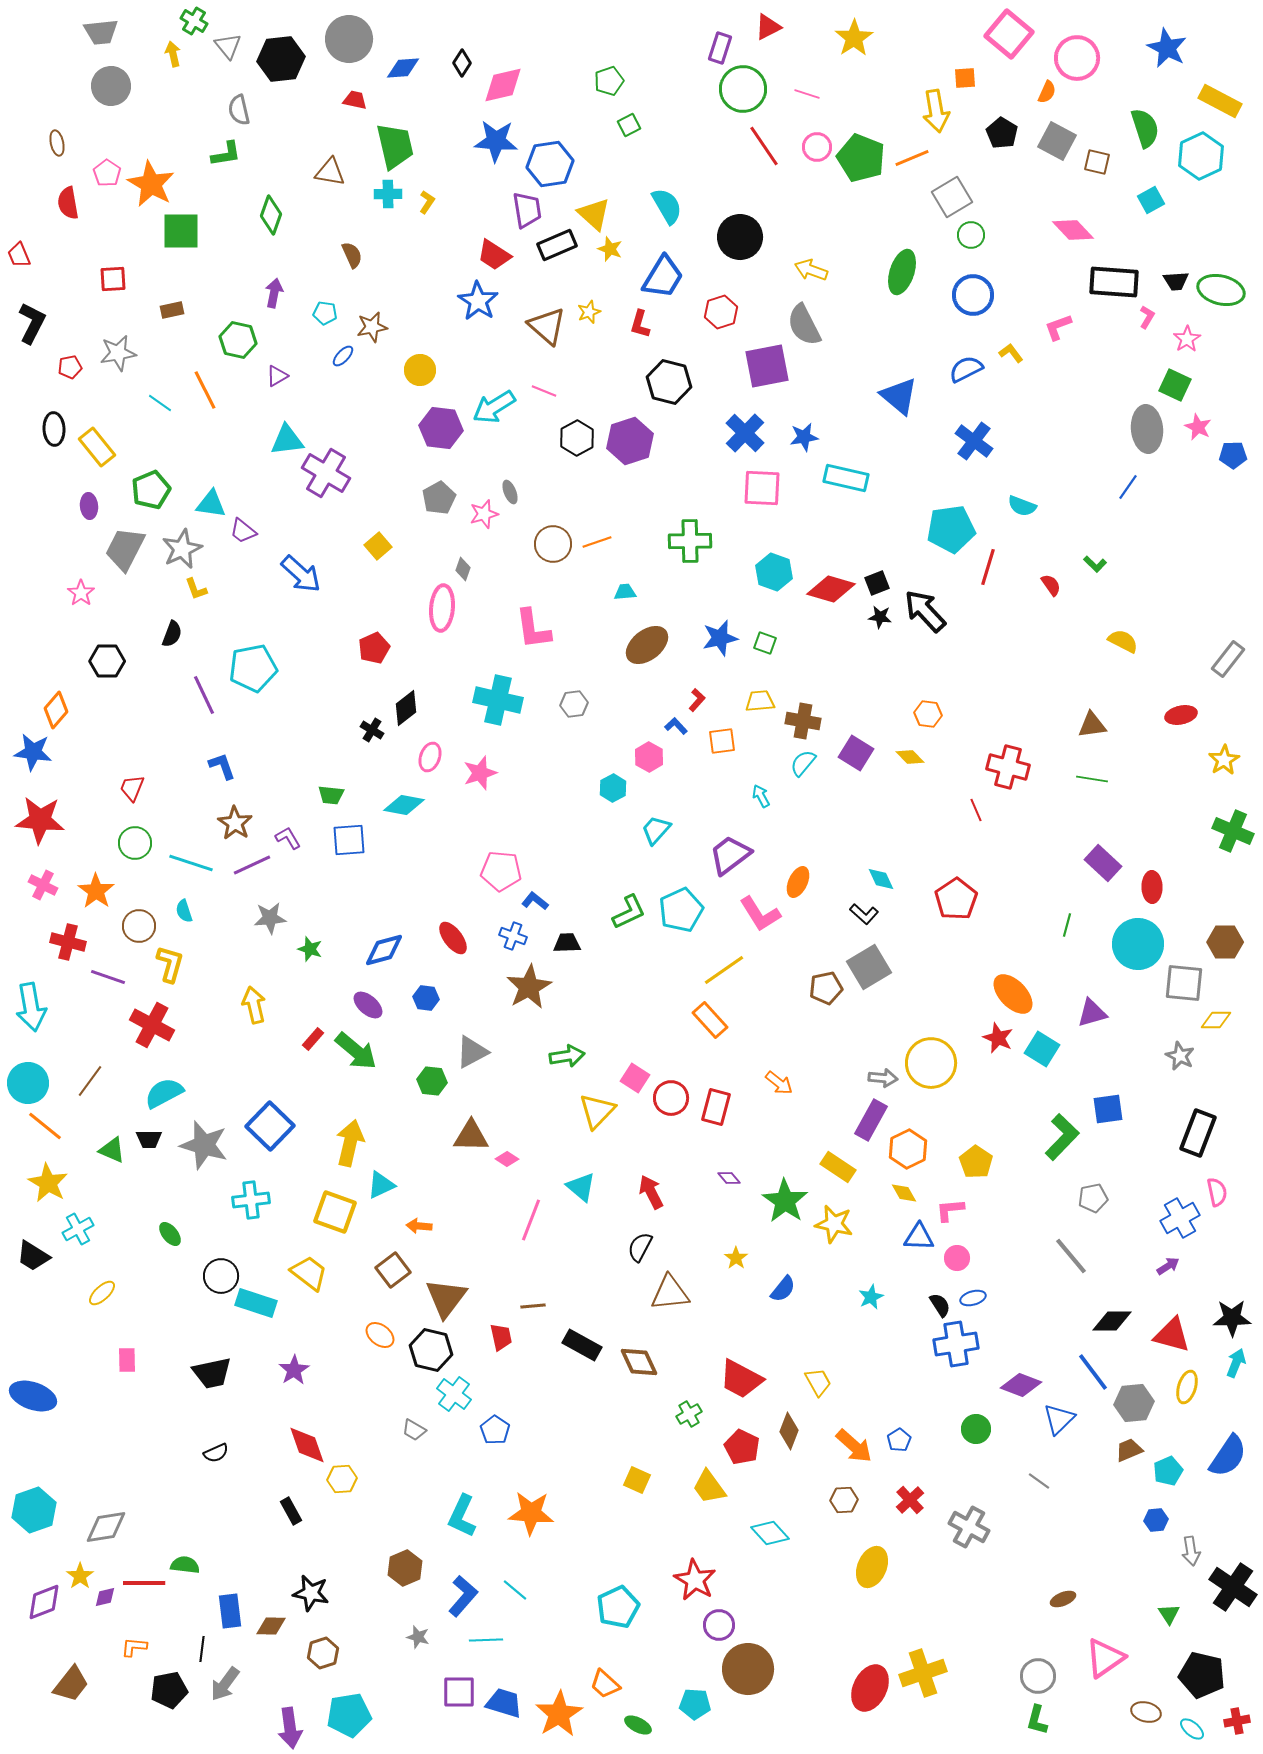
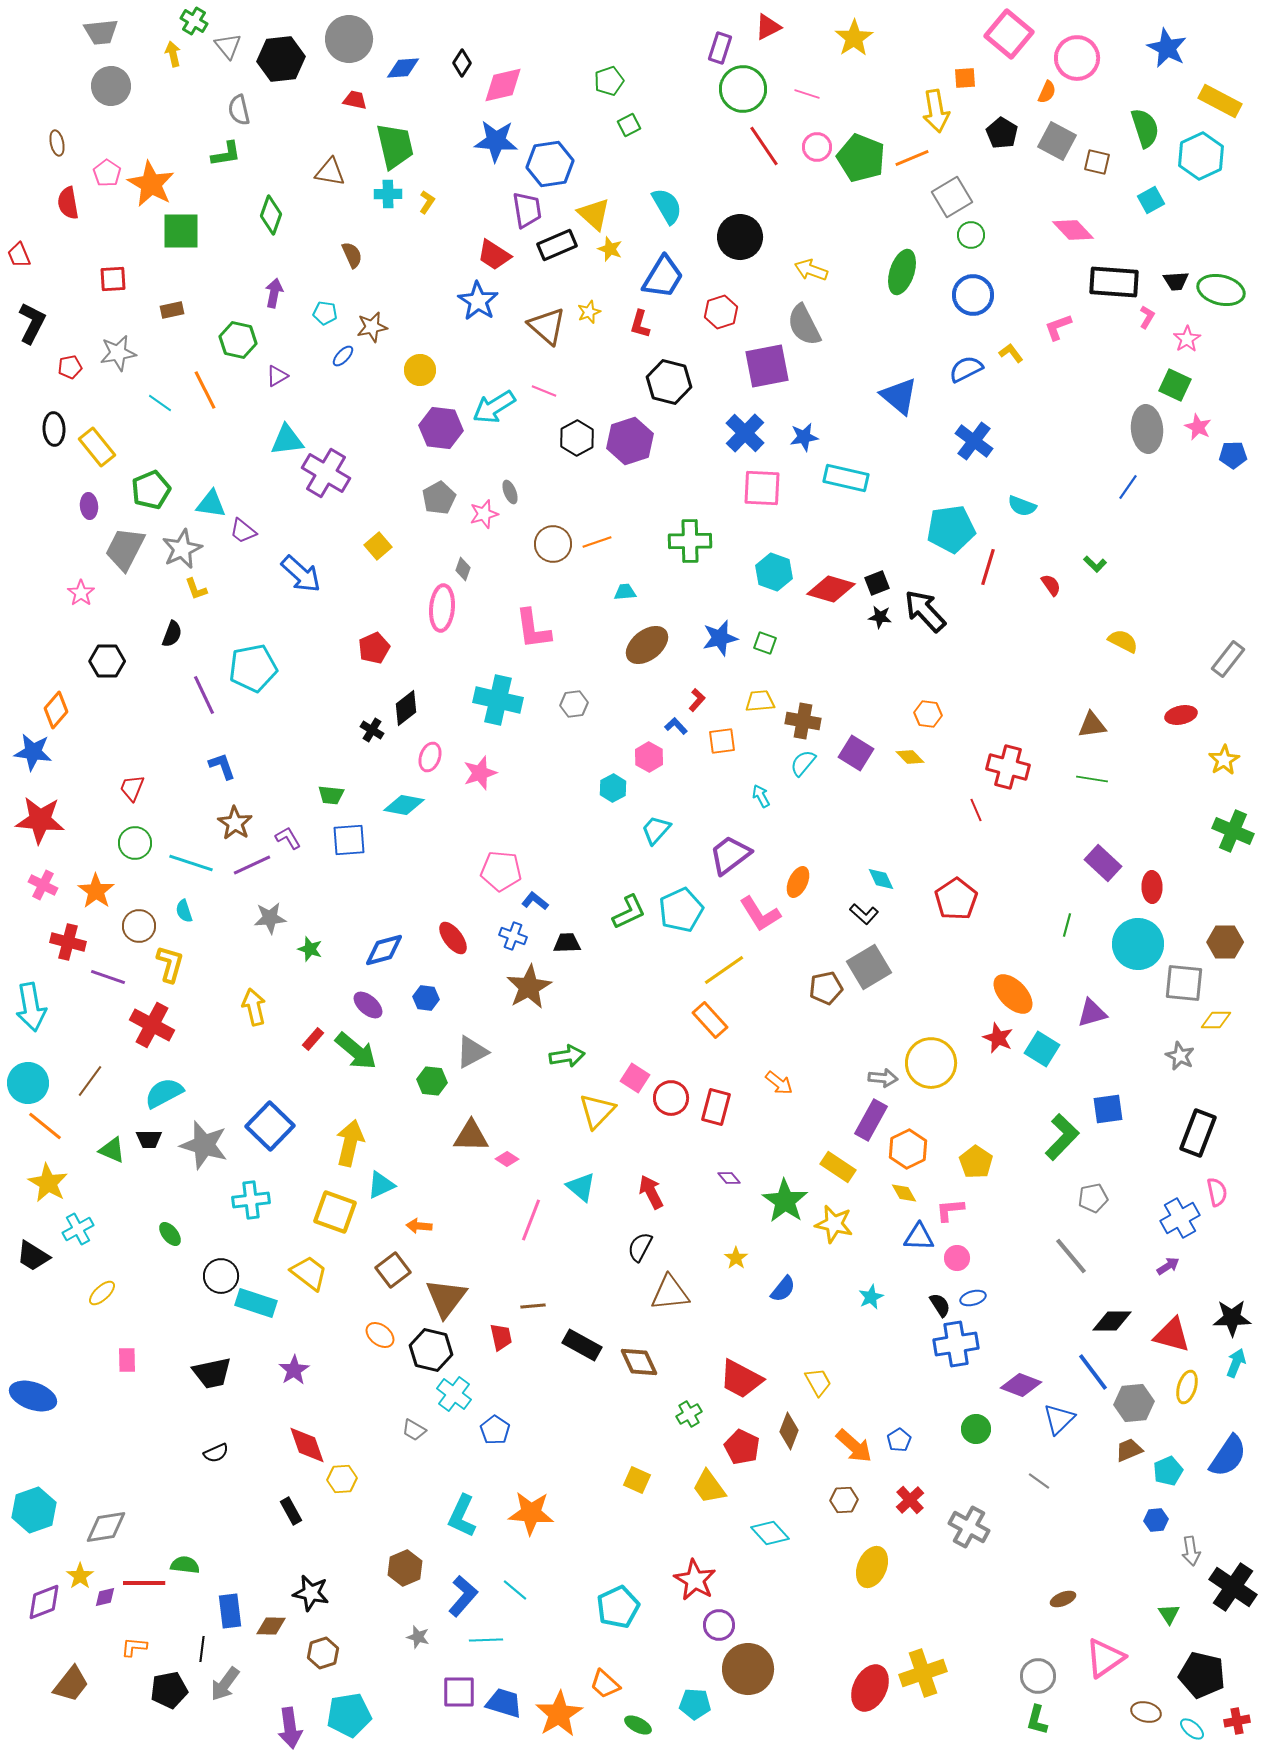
yellow arrow at (254, 1005): moved 2 px down
